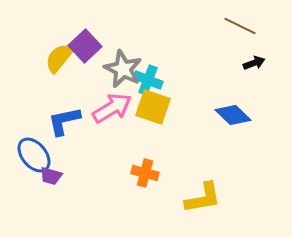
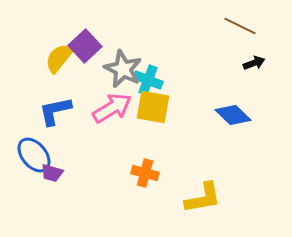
yellow square: rotated 9 degrees counterclockwise
blue L-shape: moved 9 px left, 10 px up
purple trapezoid: moved 1 px right, 3 px up
